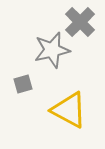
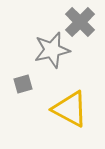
yellow triangle: moved 1 px right, 1 px up
